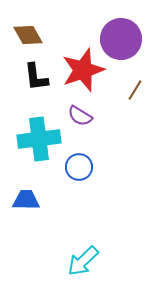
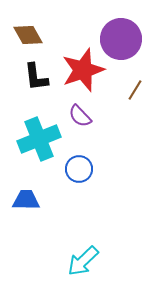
purple semicircle: rotated 15 degrees clockwise
cyan cross: rotated 15 degrees counterclockwise
blue circle: moved 2 px down
